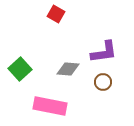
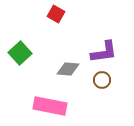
green square: moved 16 px up
brown circle: moved 1 px left, 2 px up
